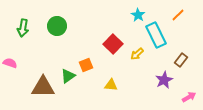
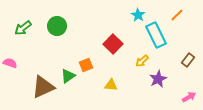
orange line: moved 1 px left
green arrow: rotated 42 degrees clockwise
yellow arrow: moved 5 px right, 7 px down
brown rectangle: moved 7 px right
purple star: moved 6 px left, 1 px up
brown triangle: rotated 25 degrees counterclockwise
